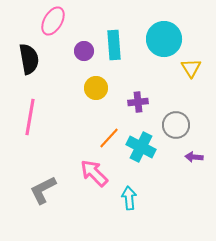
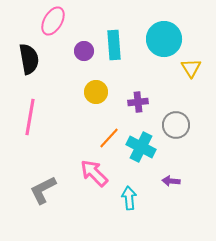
yellow circle: moved 4 px down
purple arrow: moved 23 px left, 24 px down
